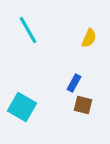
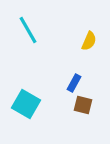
yellow semicircle: moved 3 px down
cyan square: moved 4 px right, 3 px up
